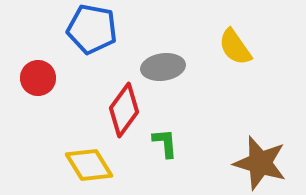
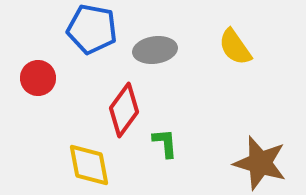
gray ellipse: moved 8 px left, 17 px up
yellow diamond: rotated 21 degrees clockwise
